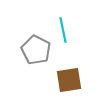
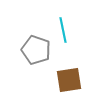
gray pentagon: rotated 8 degrees counterclockwise
